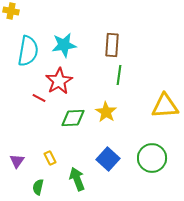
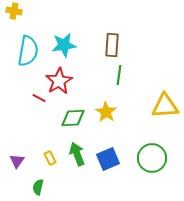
yellow cross: moved 3 px right
blue square: rotated 25 degrees clockwise
green arrow: moved 25 px up
